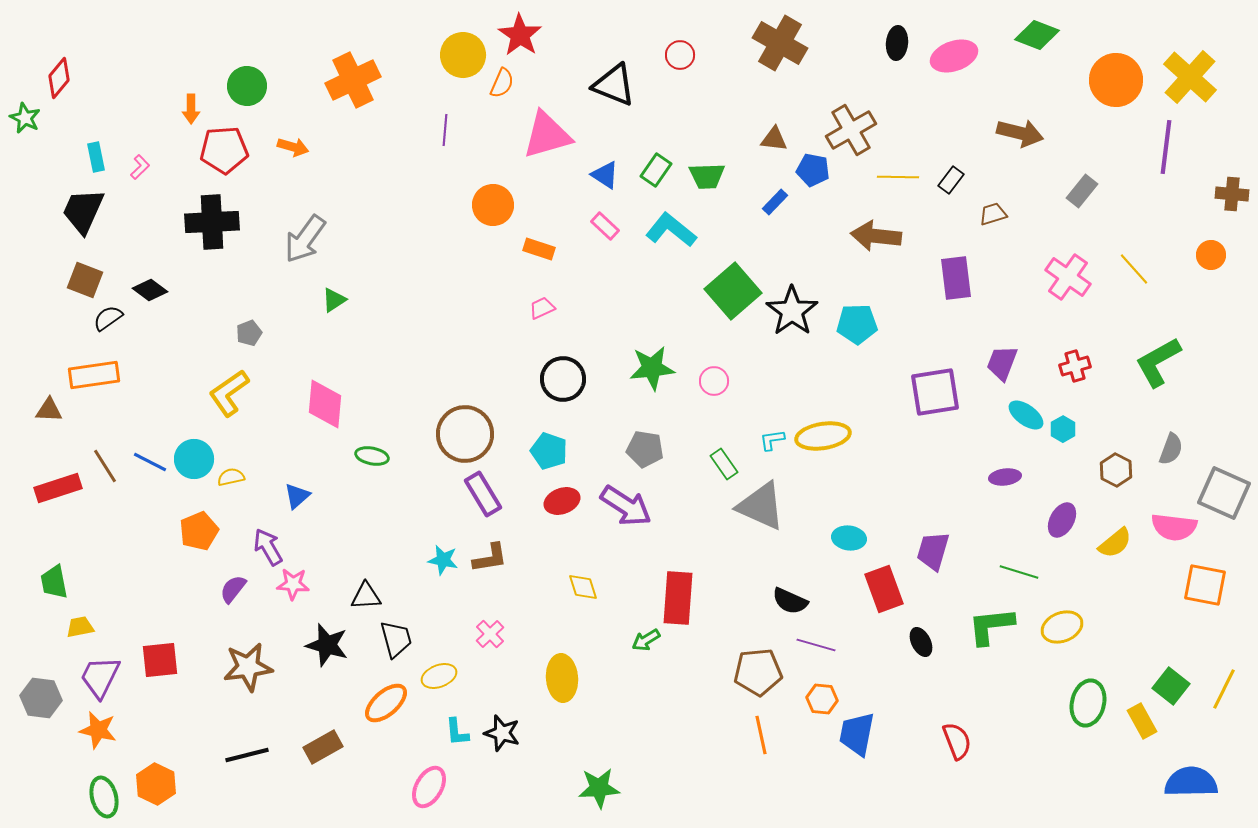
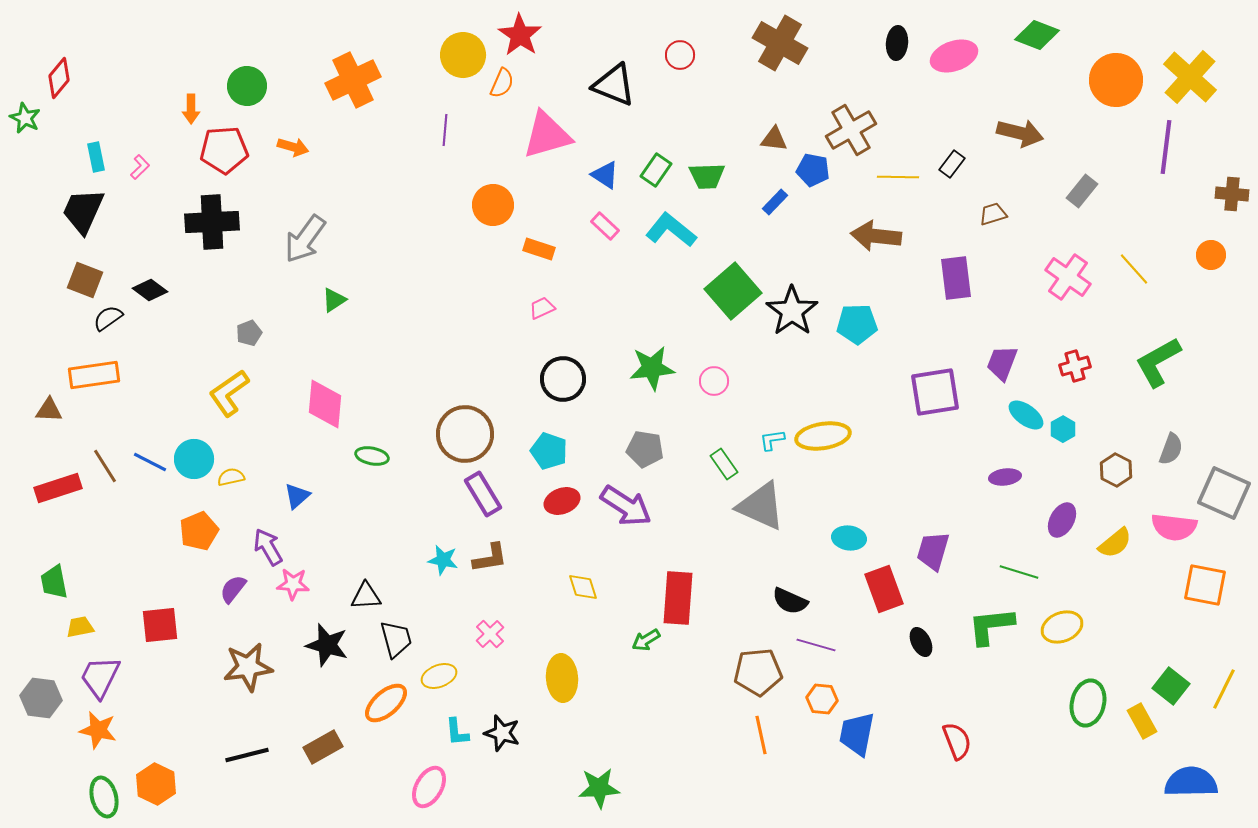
black rectangle at (951, 180): moved 1 px right, 16 px up
red square at (160, 660): moved 35 px up
